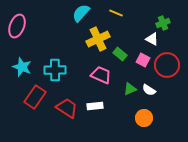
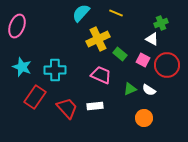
green cross: moved 2 px left
red trapezoid: rotated 15 degrees clockwise
